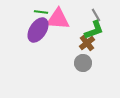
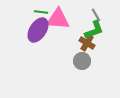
brown cross: rotated 21 degrees counterclockwise
gray circle: moved 1 px left, 2 px up
